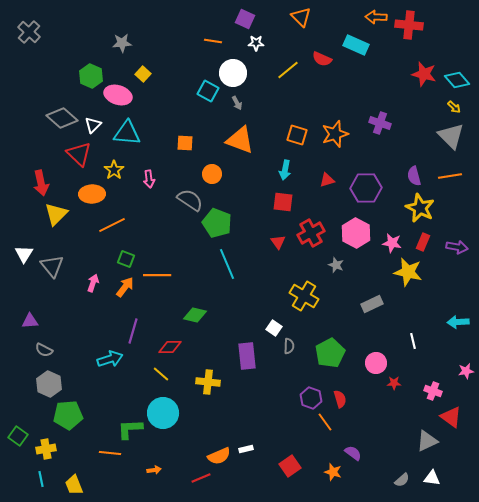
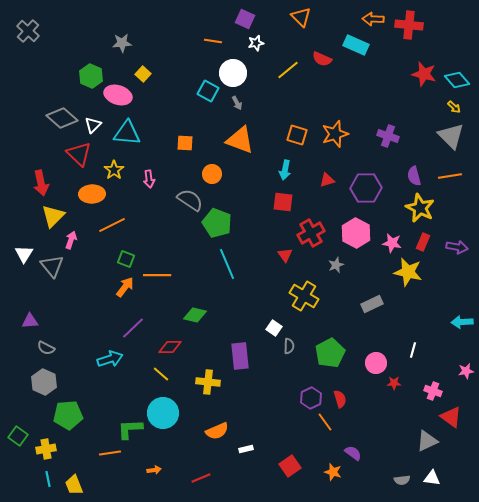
orange arrow at (376, 17): moved 3 px left, 2 px down
gray cross at (29, 32): moved 1 px left, 1 px up
white star at (256, 43): rotated 14 degrees counterclockwise
purple cross at (380, 123): moved 8 px right, 13 px down
yellow triangle at (56, 214): moved 3 px left, 2 px down
red triangle at (278, 242): moved 7 px right, 13 px down
gray star at (336, 265): rotated 28 degrees clockwise
pink arrow at (93, 283): moved 22 px left, 43 px up
cyan arrow at (458, 322): moved 4 px right
purple line at (133, 331): moved 3 px up; rotated 30 degrees clockwise
white line at (413, 341): moved 9 px down; rotated 28 degrees clockwise
gray semicircle at (44, 350): moved 2 px right, 2 px up
purple rectangle at (247, 356): moved 7 px left
gray hexagon at (49, 384): moved 5 px left, 2 px up
purple hexagon at (311, 398): rotated 15 degrees clockwise
orange line at (110, 453): rotated 15 degrees counterclockwise
orange semicircle at (219, 456): moved 2 px left, 25 px up
cyan line at (41, 479): moved 7 px right
gray semicircle at (402, 480): rotated 35 degrees clockwise
